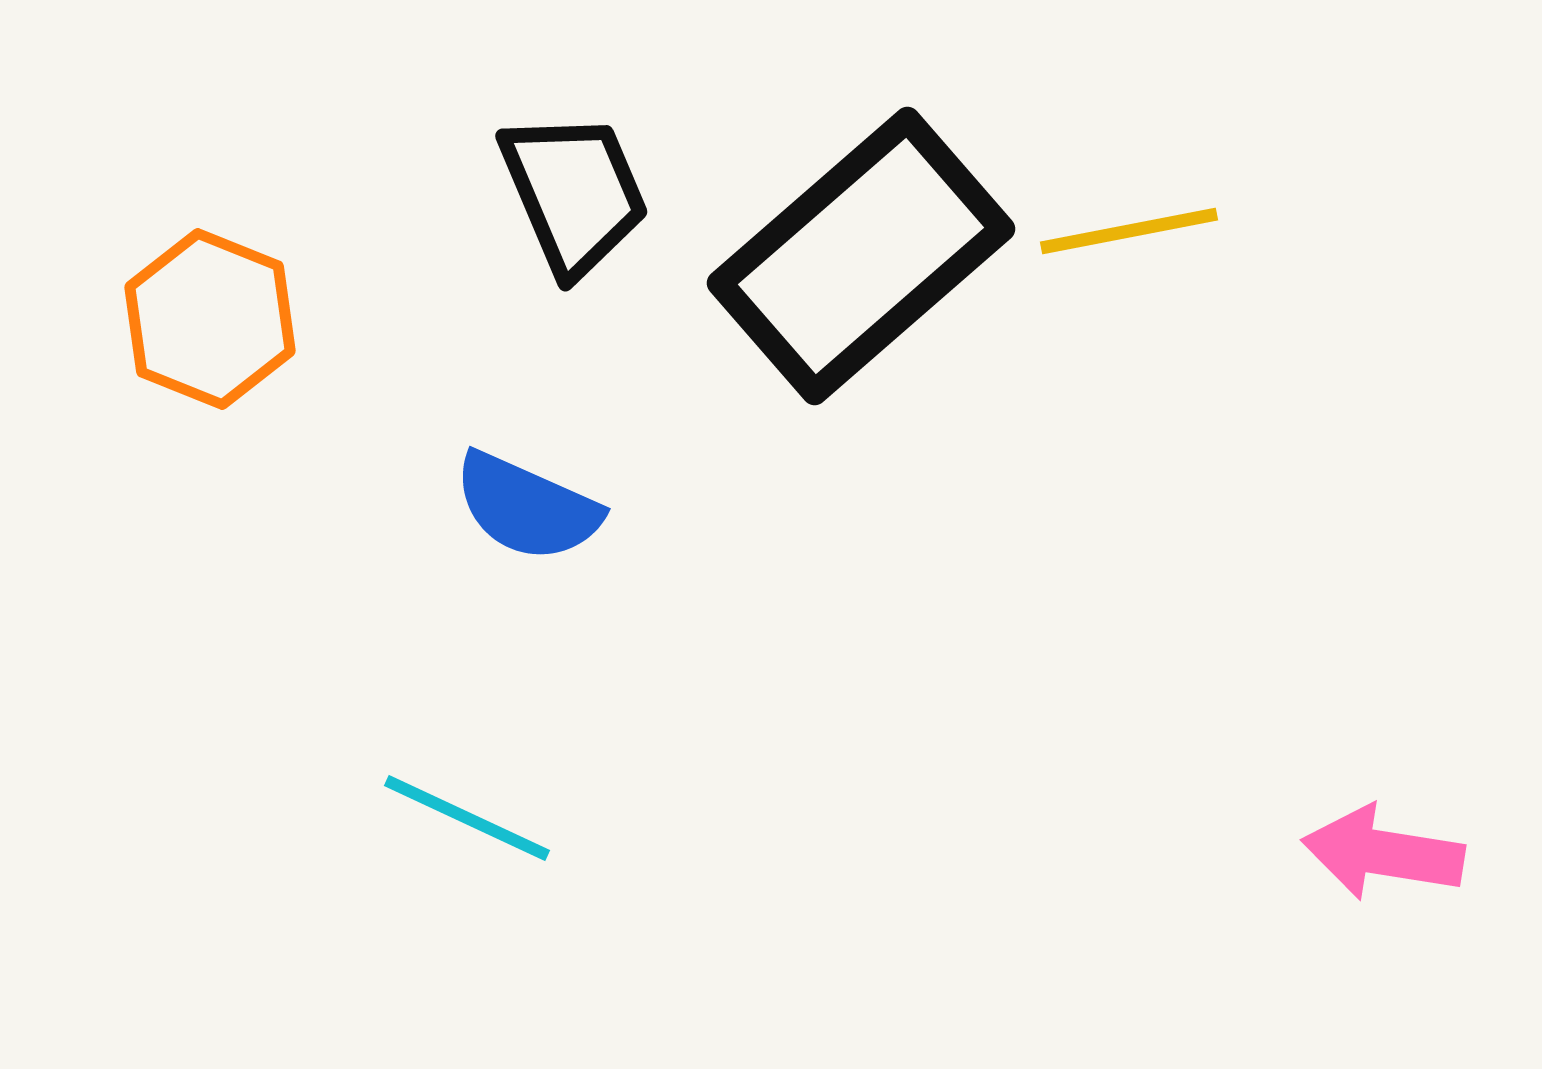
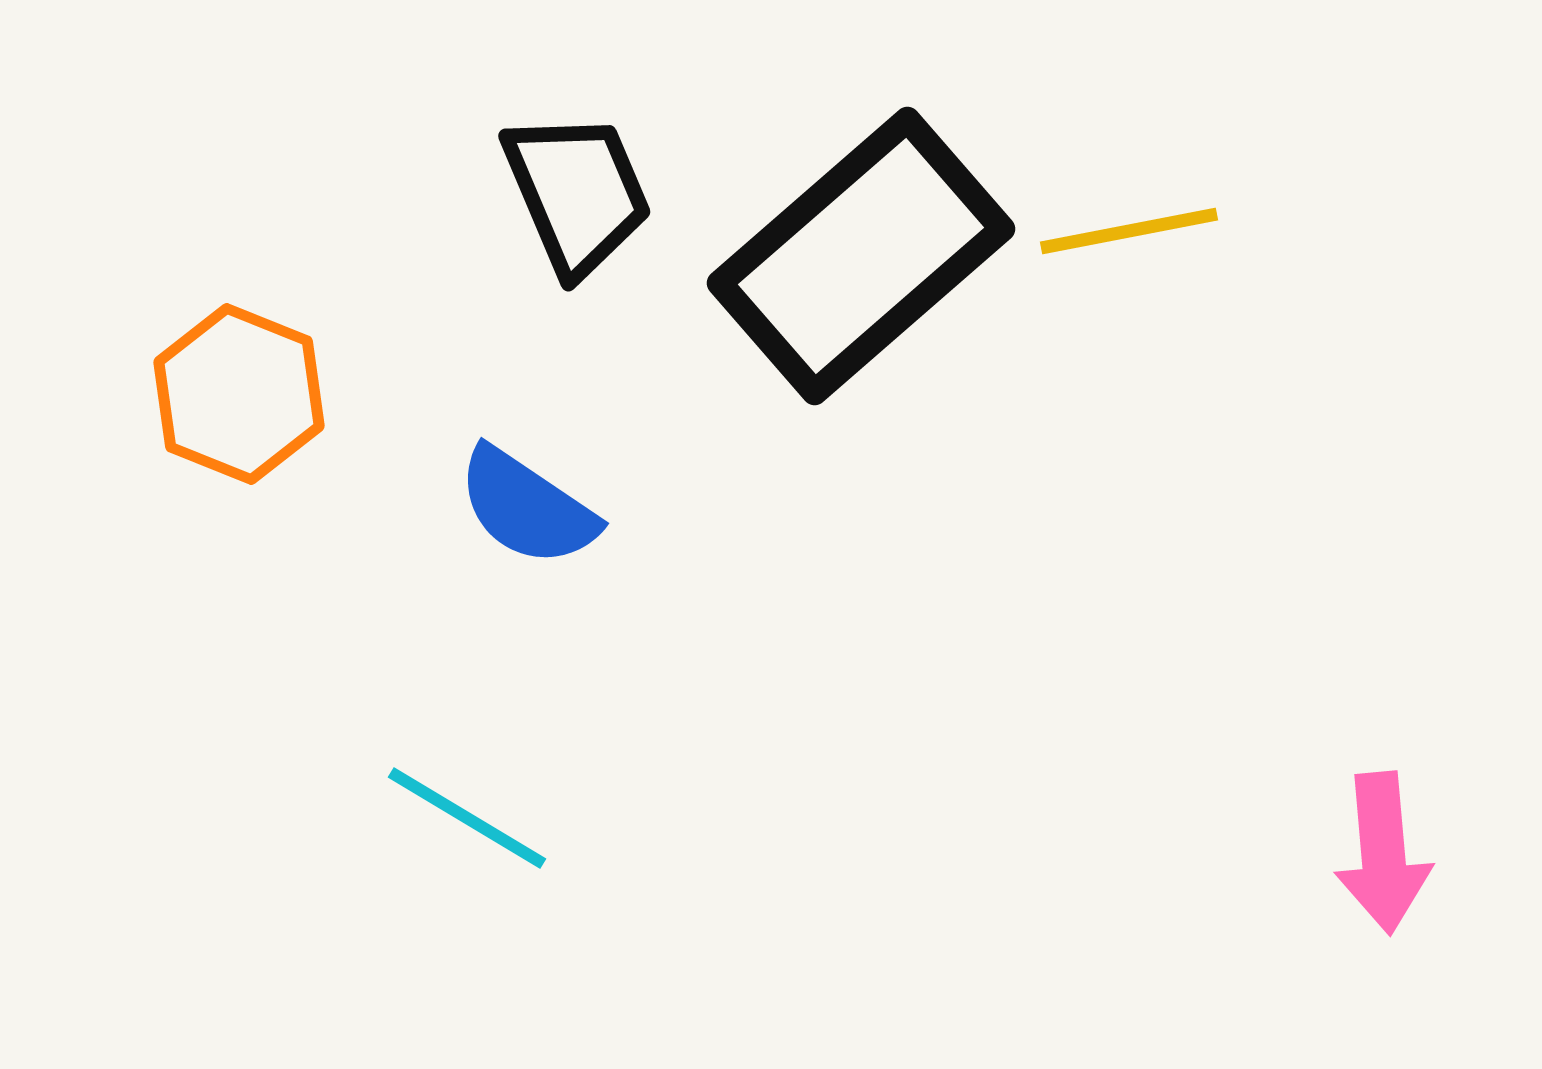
black trapezoid: moved 3 px right
orange hexagon: moved 29 px right, 75 px down
blue semicircle: rotated 10 degrees clockwise
cyan line: rotated 6 degrees clockwise
pink arrow: rotated 104 degrees counterclockwise
